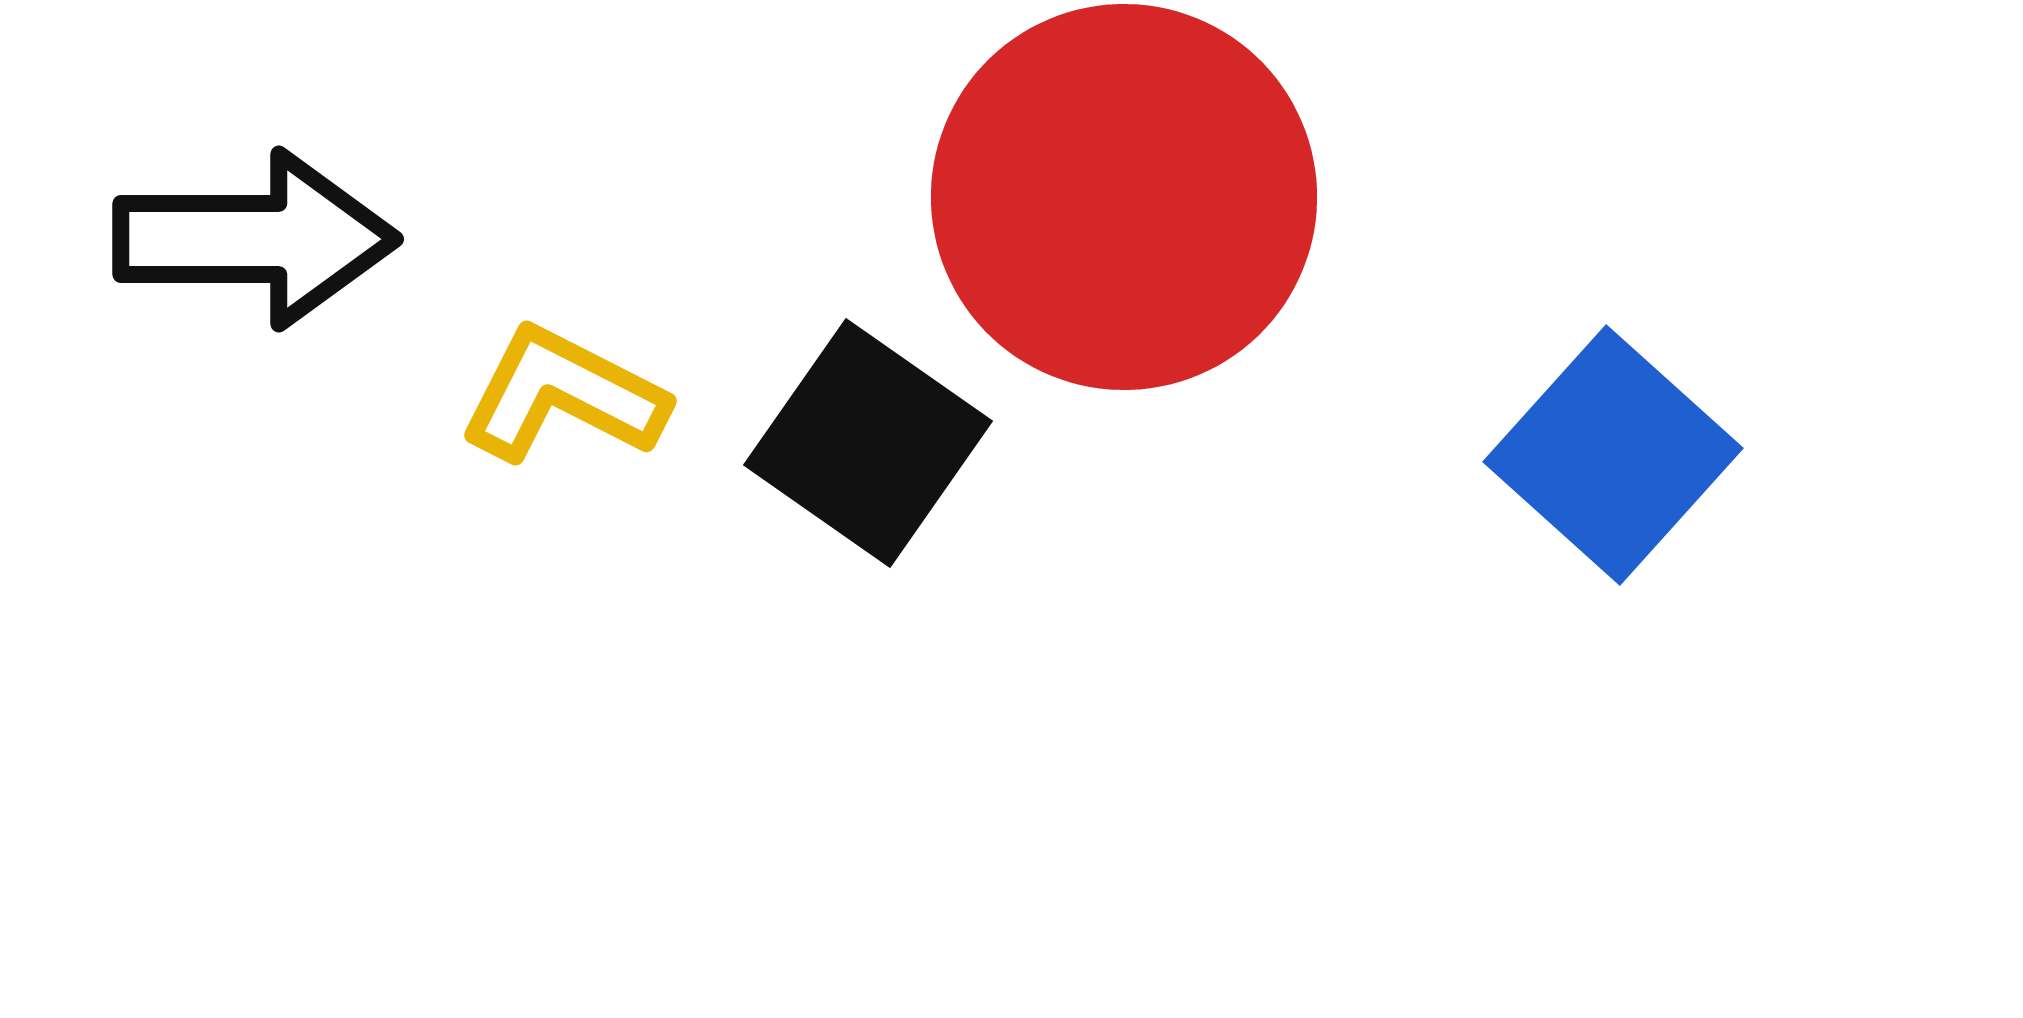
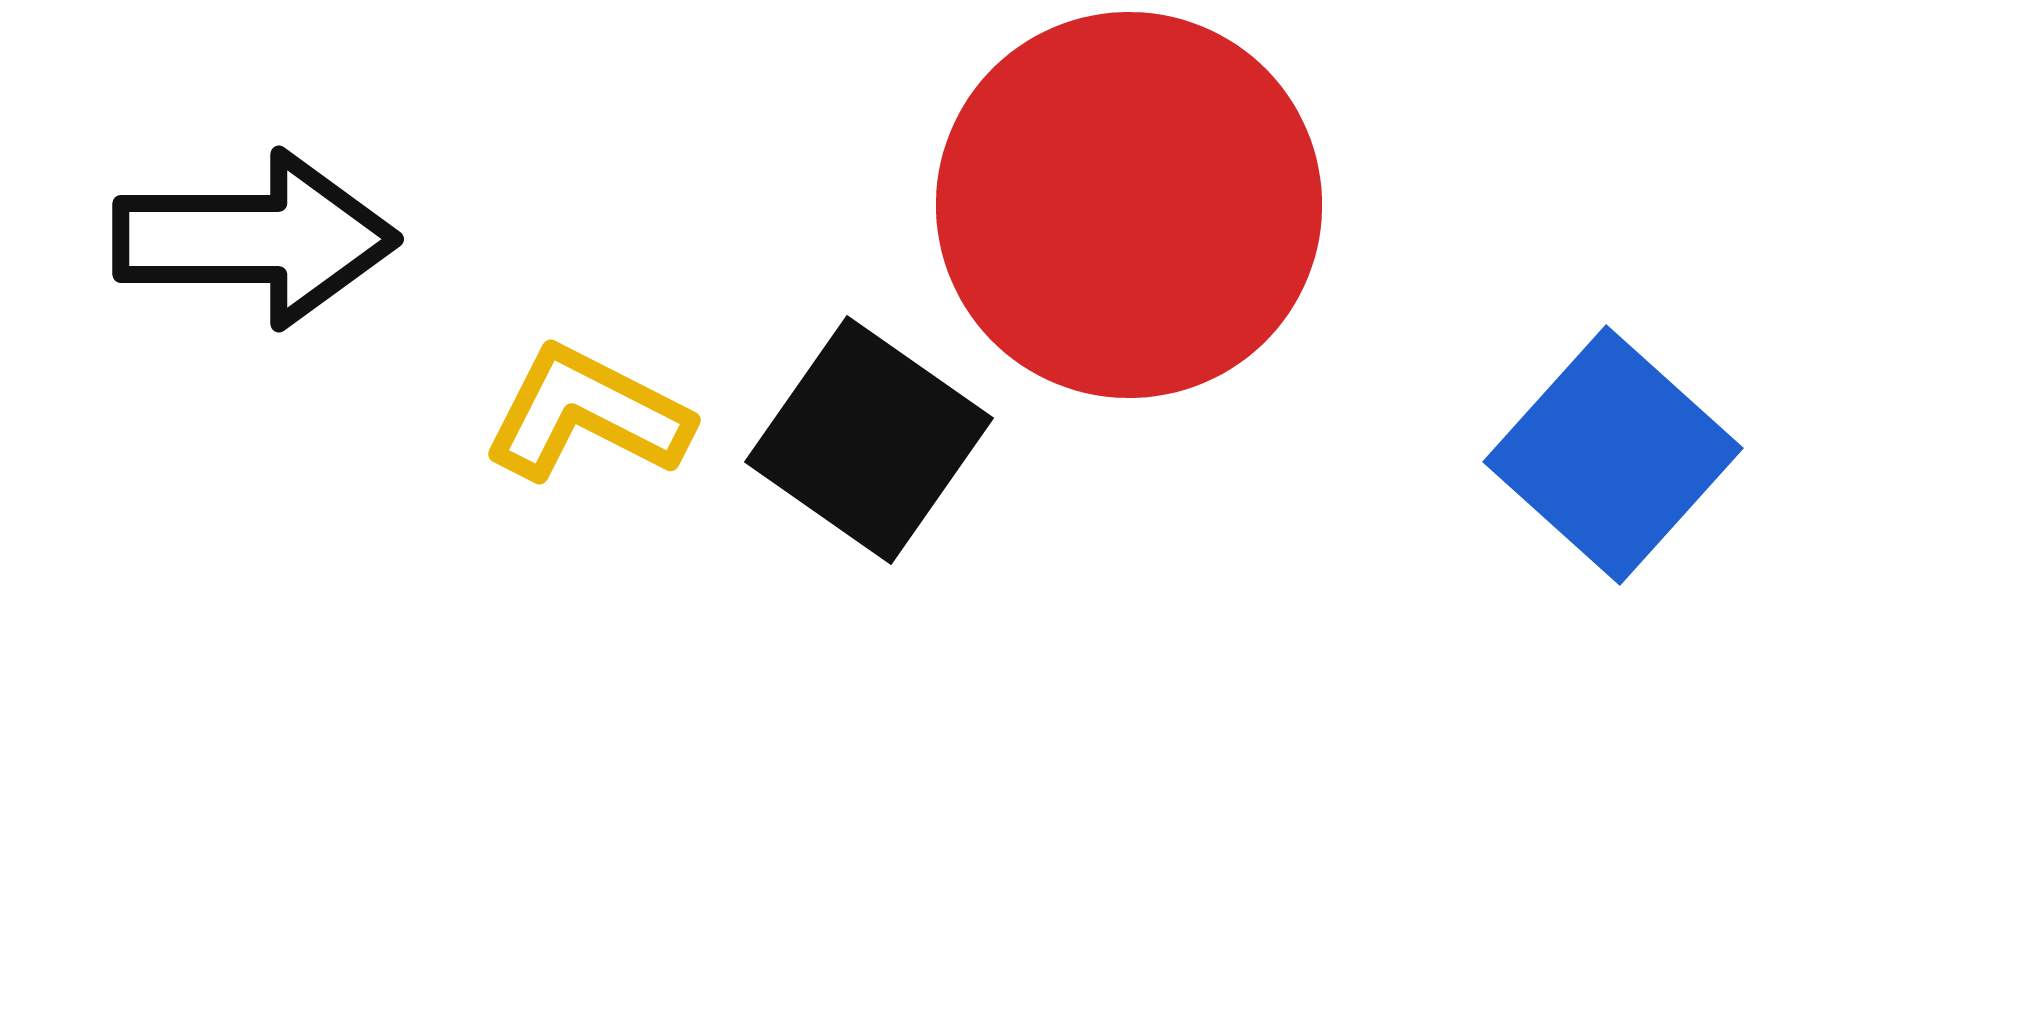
red circle: moved 5 px right, 8 px down
yellow L-shape: moved 24 px right, 19 px down
black square: moved 1 px right, 3 px up
